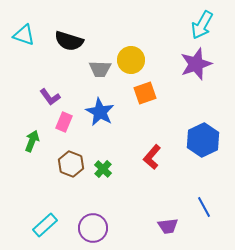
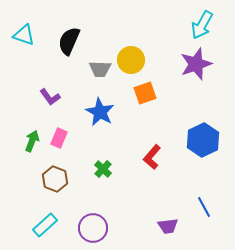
black semicircle: rotated 96 degrees clockwise
pink rectangle: moved 5 px left, 16 px down
brown hexagon: moved 16 px left, 15 px down
